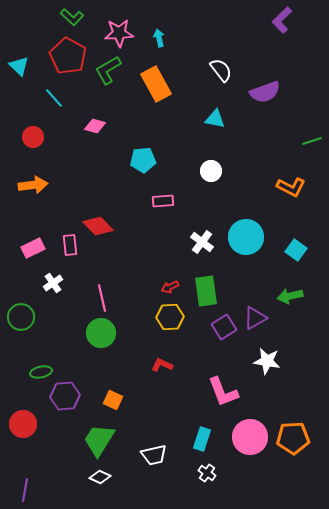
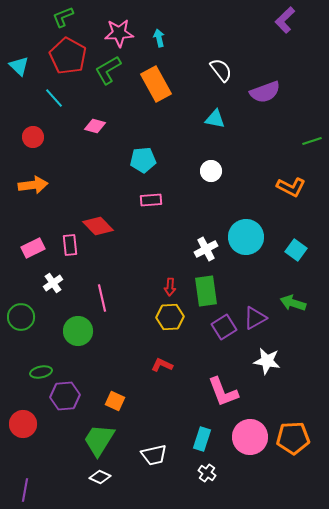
green L-shape at (72, 17): moved 9 px left; rotated 115 degrees clockwise
purple L-shape at (282, 20): moved 3 px right
pink rectangle at (163, 201): moved 12 px left, 1 px up
white cross at (202, 242): moved 4 px right, 7 px down; rotated 25 degrees clockwise
red arrow at (170, 287): rotated 60 degrees counterclockwise
green arrow at (290, 296): moved 3 px right, 7 px down; rotated 30 degrees clockwise
green circle at (101, 333): moved 23 px left, 2 px up
orange square at (113, 400): moved 2 px right, 1 px down
